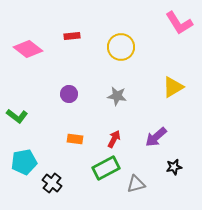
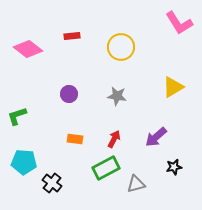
green L-shape: rotated 125 degrees clockwise
cyan pentagon: rotated 15 degrees clockwise
